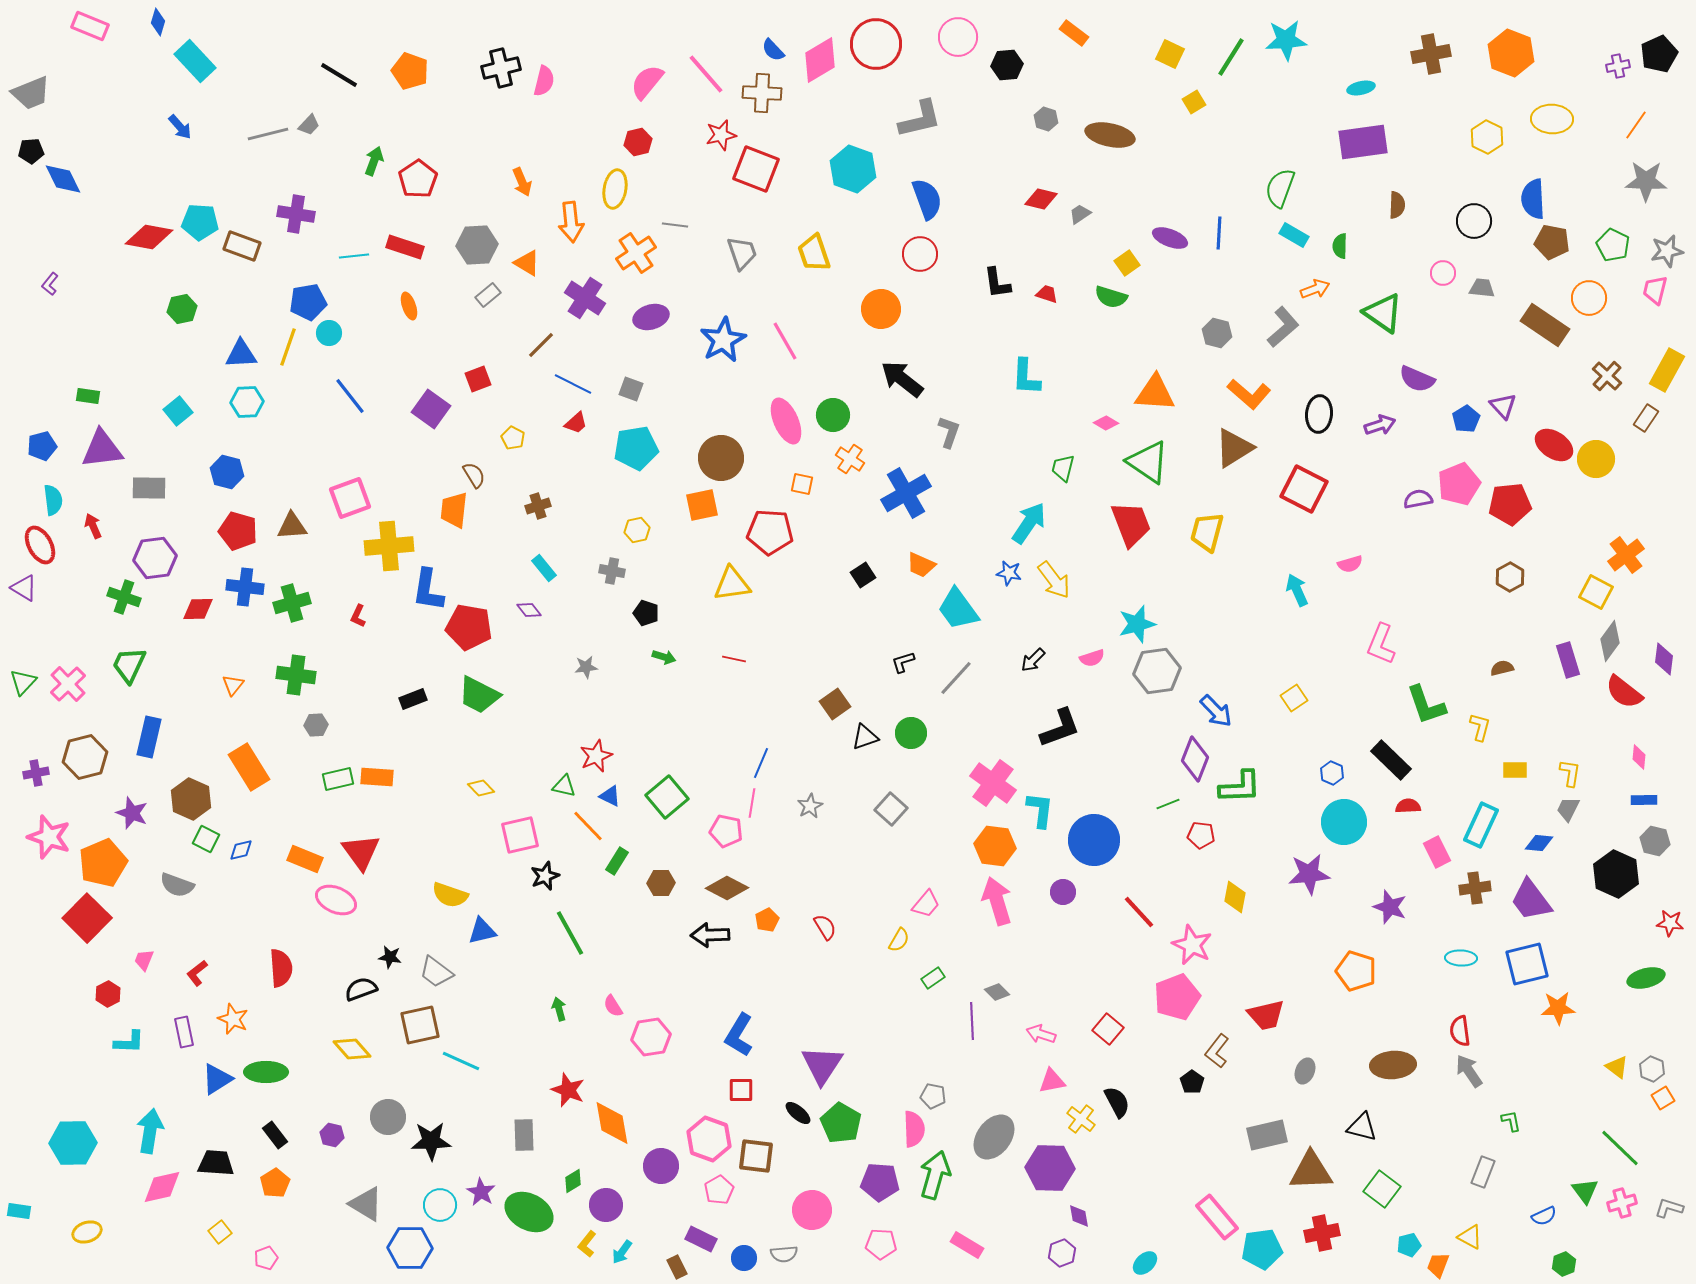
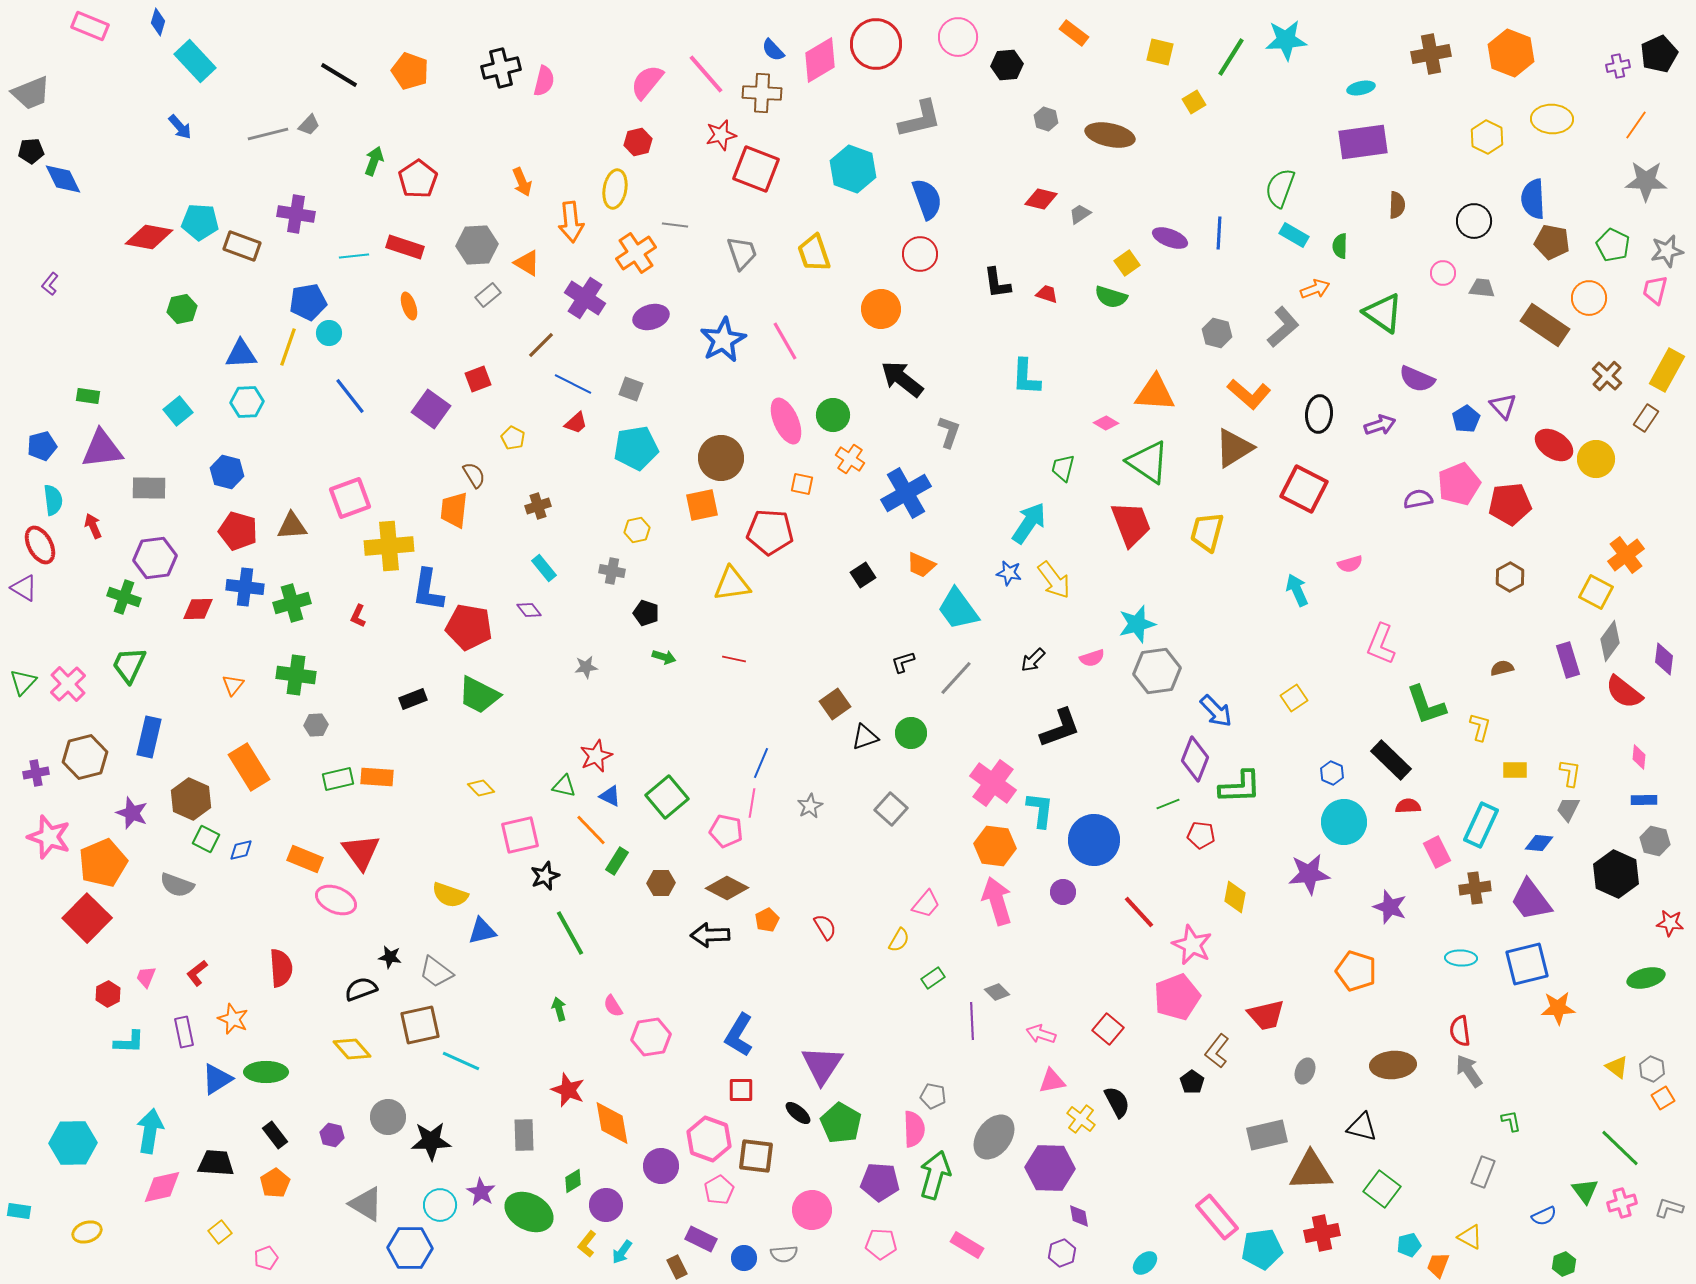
yellow square at (1170, 54): moved 10 px left, 2 px up; rotated 12 degrees counterclockwise
orange line at (588, 826): moved 3 px right, 4 px down
pink trapezoid at (144, 960): moved 2 px right, 17 px down
